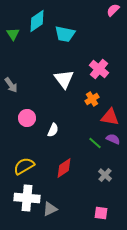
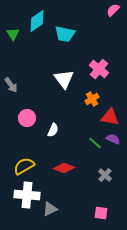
red diamond: rotated 55 degrees clockwise
white cross: moved 3 px up
